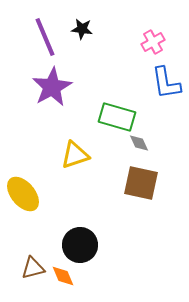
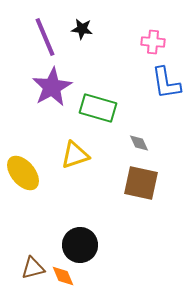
pink cross: rotated 35 degrees clockwise
green rectangle: moved 19 px left, 9 px up
yellow ellipse: moved 21 px up
